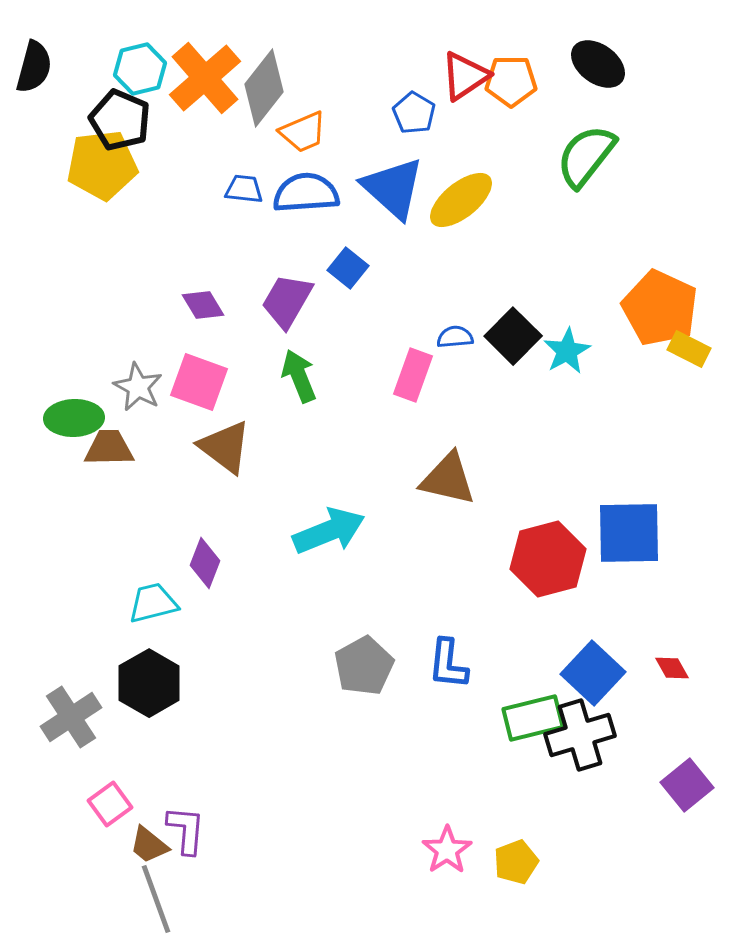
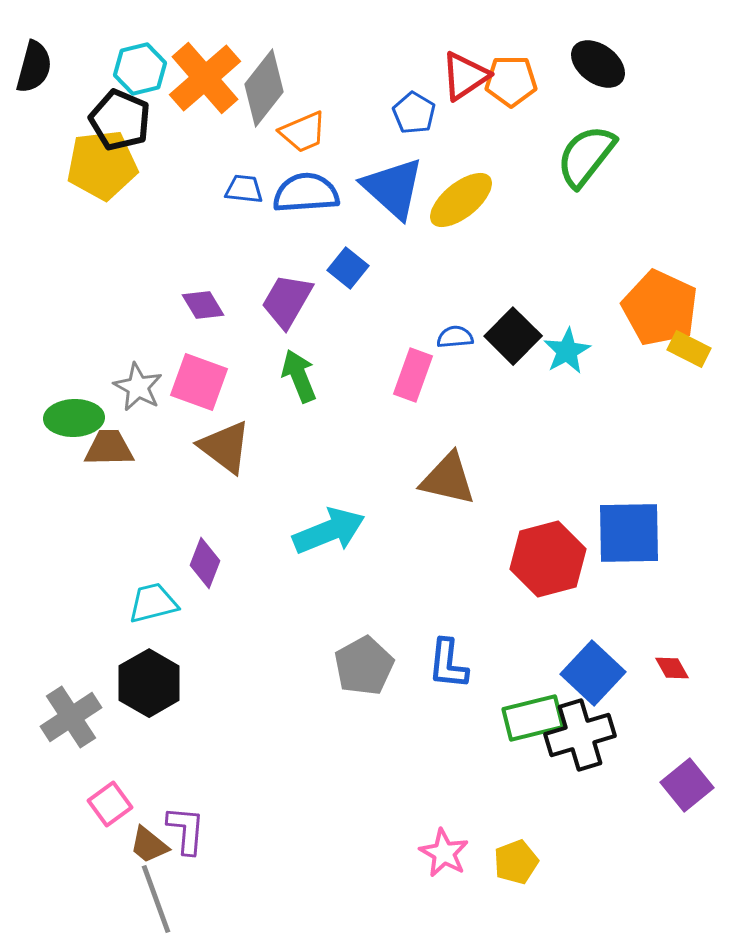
pink star at (447, 850): moved 3 px left, 3 px down; rotated 9 degrees counterclockwise
